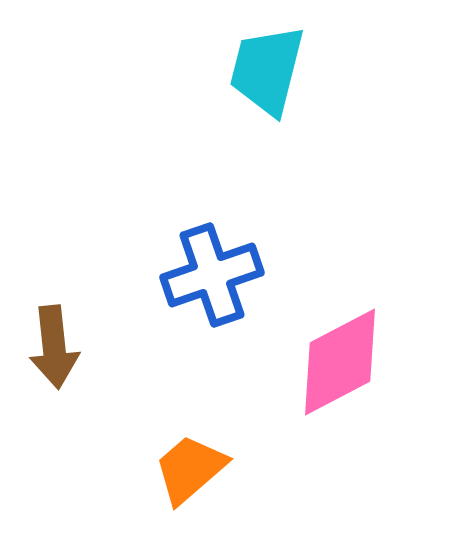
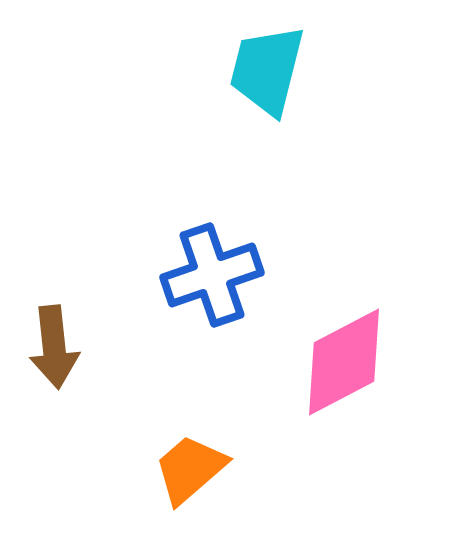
pink diamond: moved 4 px right
